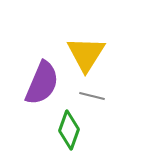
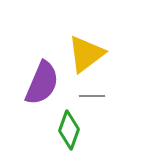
yellow triangle: rotated 21 degrees clockwise
gray line: rotated 15 degrees counterclockwise
